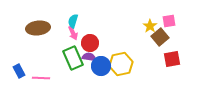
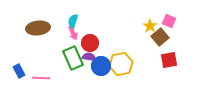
pink square: rotated 32 degrees clockwise
red square: moved 3 px left, 1 px down
